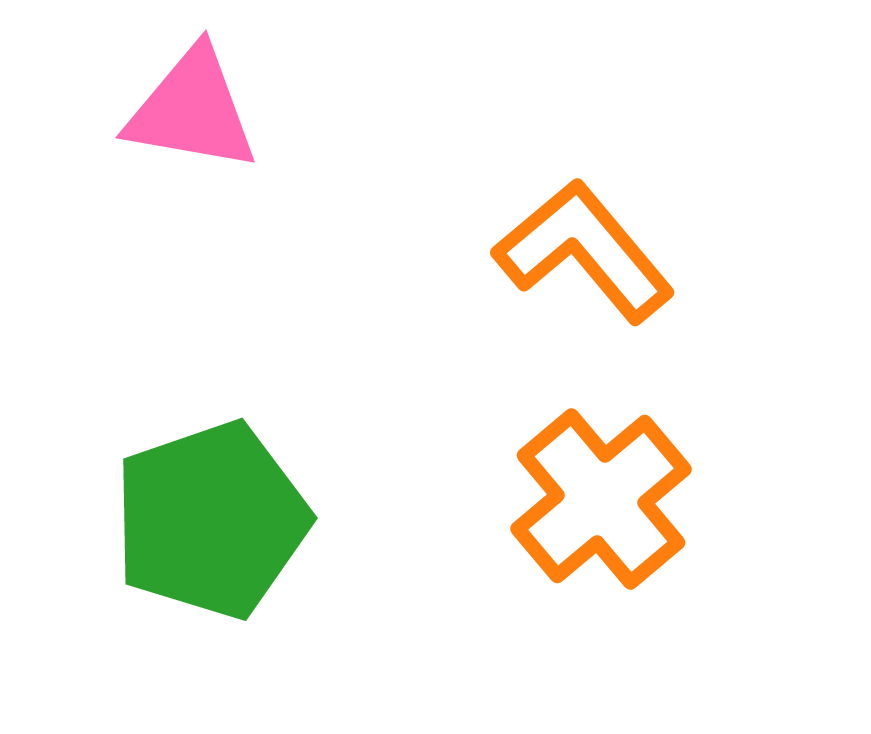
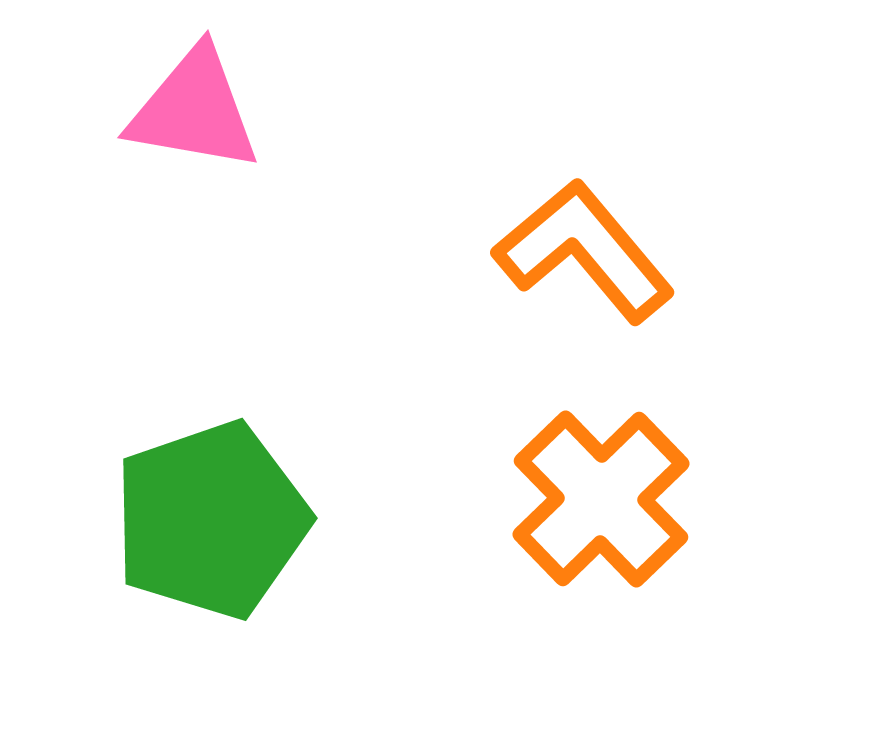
pink triangle: moved 2 px right
orange cross: rotated 4 degrees counterclockwise
